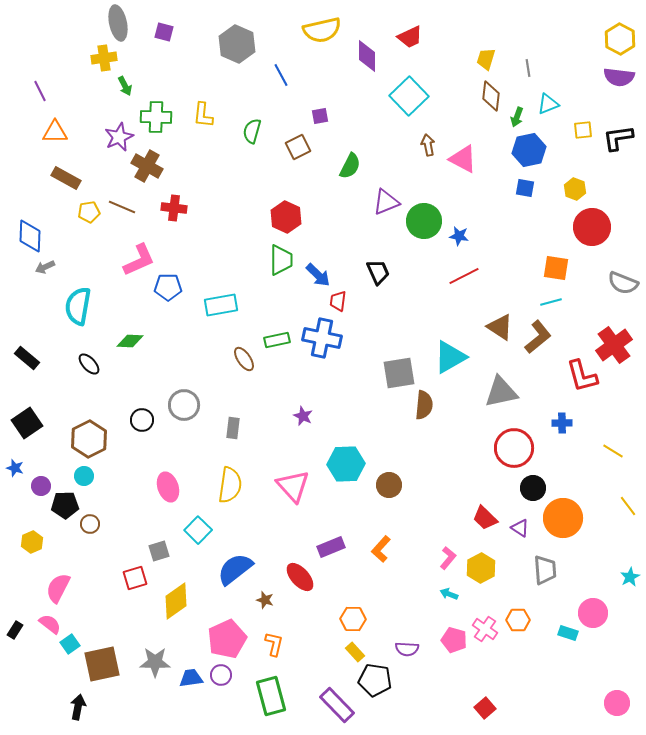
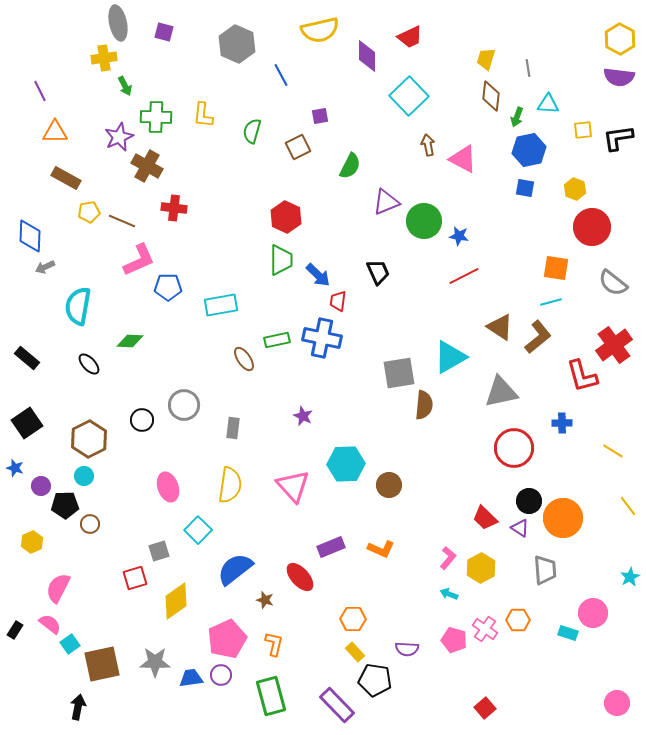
yellow semicircle at (322, 30): moved 2 px left
cyan triangle at (548, 104): rotated 25 degrees clockwise
brown line at (122, 207): moved 14 px down
gray semicircle at (623, 283): moved 10 px left; rotated 16 degrees clockwise
black circle at (533, 488): moved 4 px left, 13 px down
orange L-shape at (381, 549): rotated 108 degrees counterclockwise
